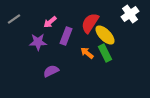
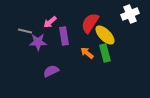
white cross: rotated 12 degrees clockwise
gray line: moved 11 px right, 12 px down; rotated 48 degrees clockwise
purple rectangle: moved 2 px left; rotated 30 degrees counterclockwise
green rectangle: rotated 12 degrees clockwise
